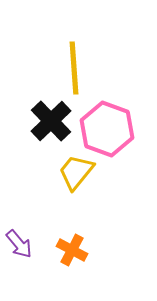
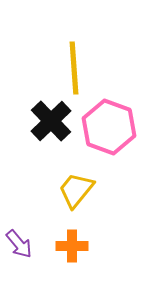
pink hexagon: moved 2 px right, 2 px up
yellow trapezoid: moved 18 px down
orange cross: moved 4 px up; rotated 28 degrees counterclockwise
